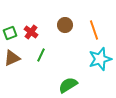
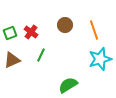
brown triangle: moved 2 px down
